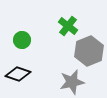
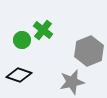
green cross: moved 25 px left, 4 px down
black diamond: moved 1 px right, 1 px down
